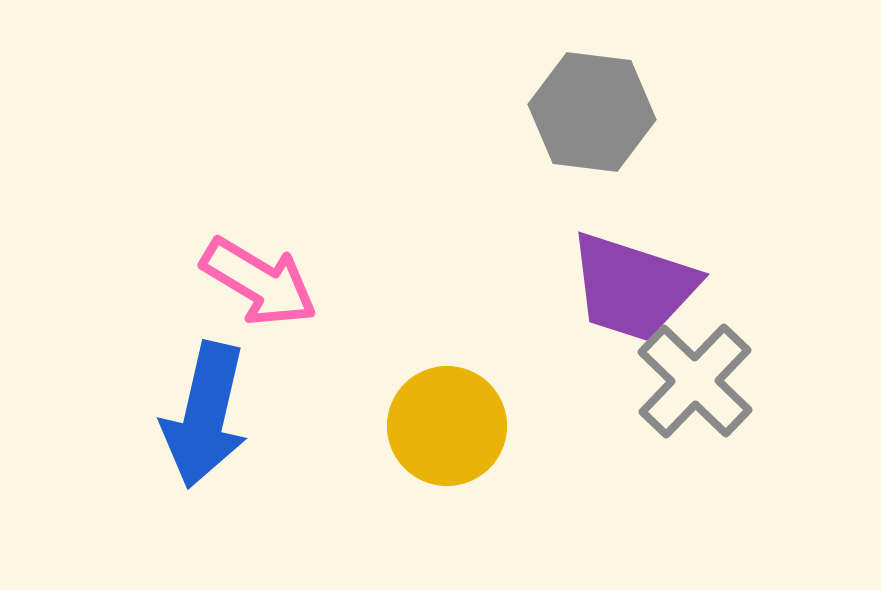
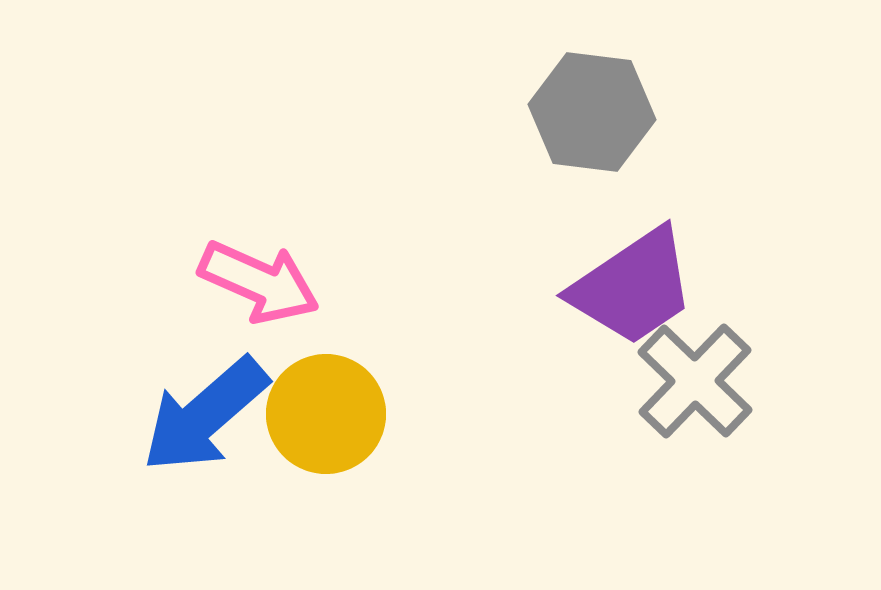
pink arrow: rotated 7 degrees counterclockwise
purple trapezoid: rotated 52 degrees counterclockwise
blue arrow: rotated 36 degrees clockwise
yellow circle: moved 121 px left, 12 px up
